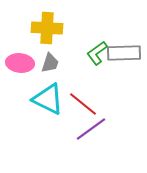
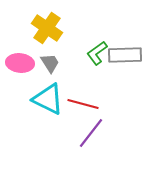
yellow cross: rotated 32 degrees clockwise
gray rectangle: moved 1 px right, 2 px down
gray trapezoid: rotated 50 degrees counterclockwise
red line: rotated 24 degrees counterclockwise
purple line: moved 4 px down; rotated 16 degrees counterclockwise
